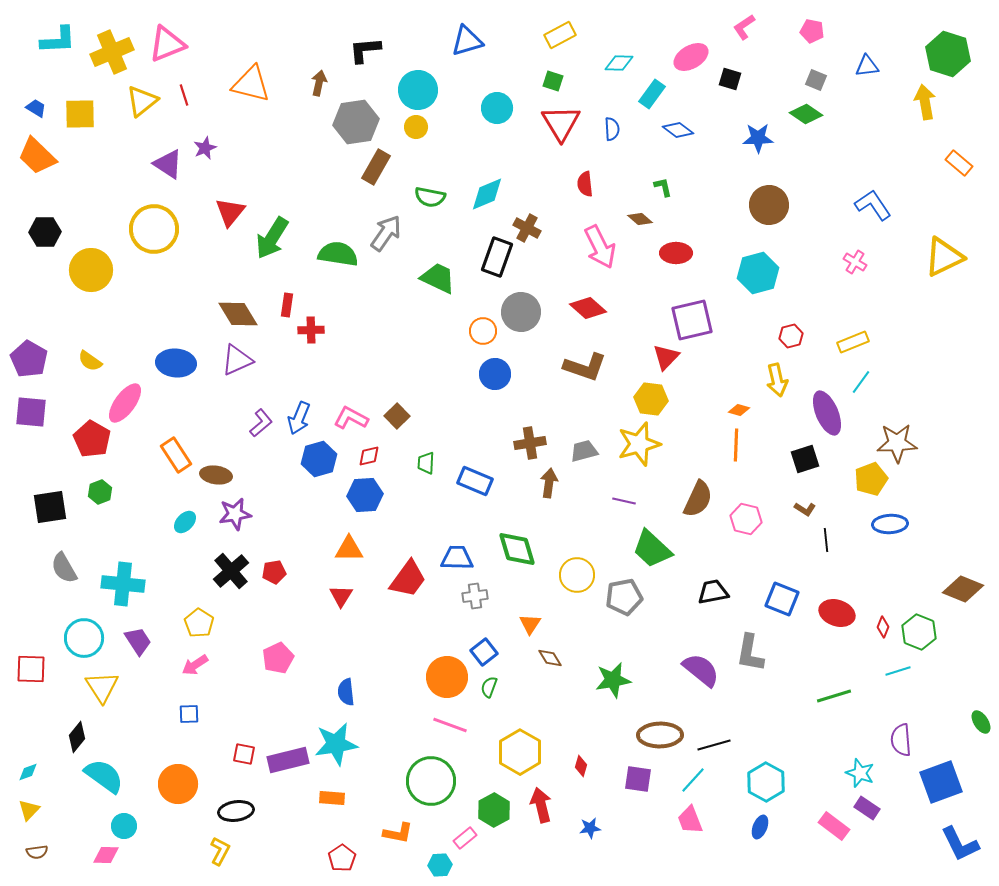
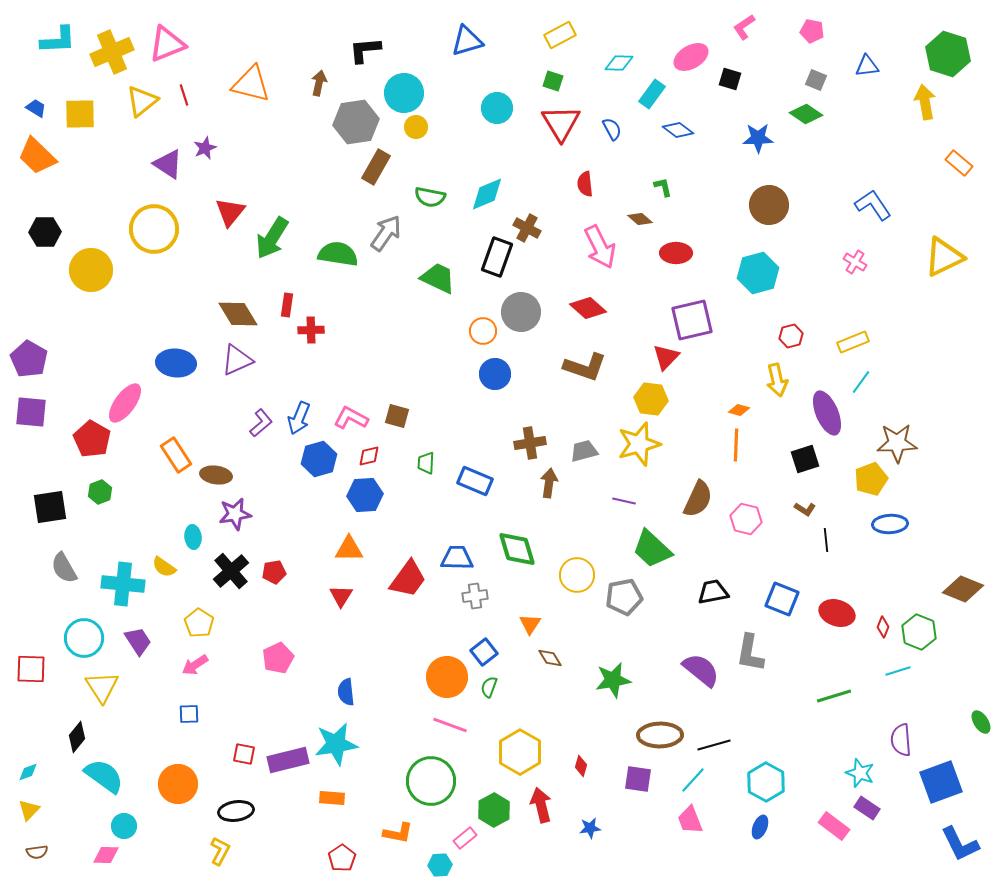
cyan circle at (418, 90): moved 14 px left, 3 px down
blue semicircle at (612, 129): rotated 25 degrees counterclockwise
yellow semicircle at (90, 361): moved 74 px right, 206 px down
brown square at (397, 416): rotated 30 degrees counterclockwise
cyan ellipse at (185, 522): moved 8 px right, 15 px down; rotated 50 degrees counterclockwise
